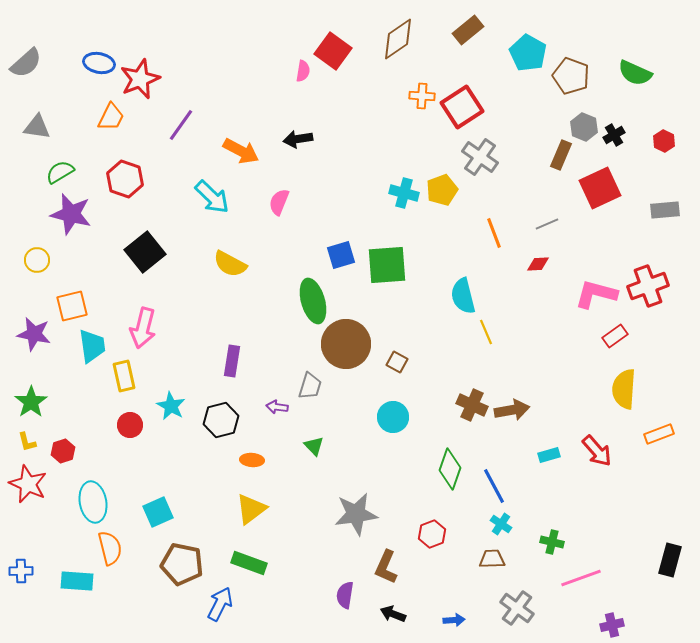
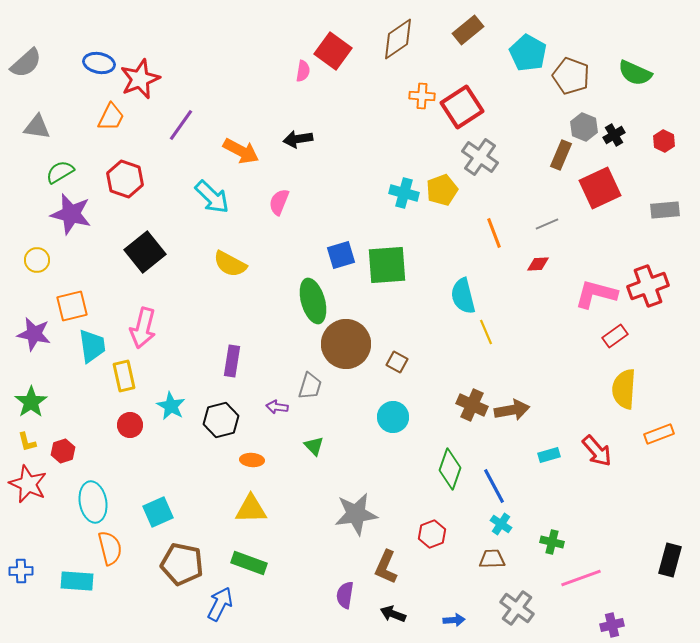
yellow triangle at (251, 509): rotated 36 degrees clockwise
